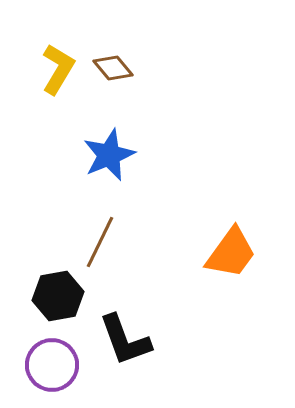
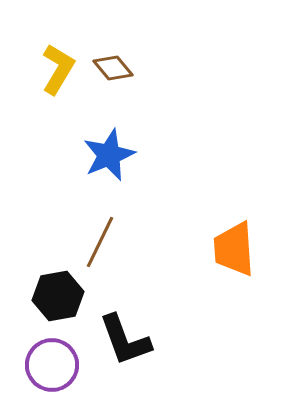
orange trapezoid: moved 3 px right, 4 px up; rotated 140 degrees clockwise
